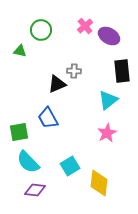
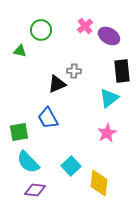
cyan triangle: moved 1 px right, 2 px up
cyan square: moved 1 px right; rotated 12 degrees counterclockwise
